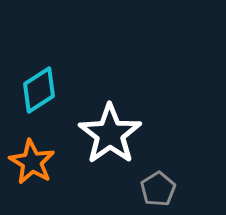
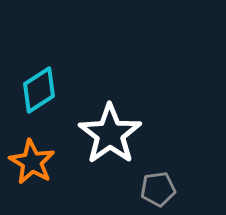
gray pentagon: rotated 24 degrees clockwise
